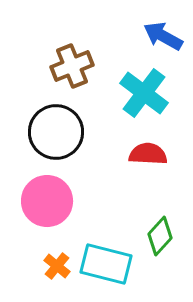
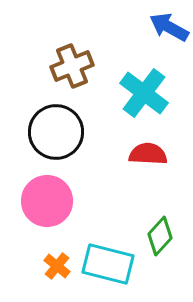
blue arrow: moved 6 px right, 9 px up
cyan rectangle: moved 2 px right
